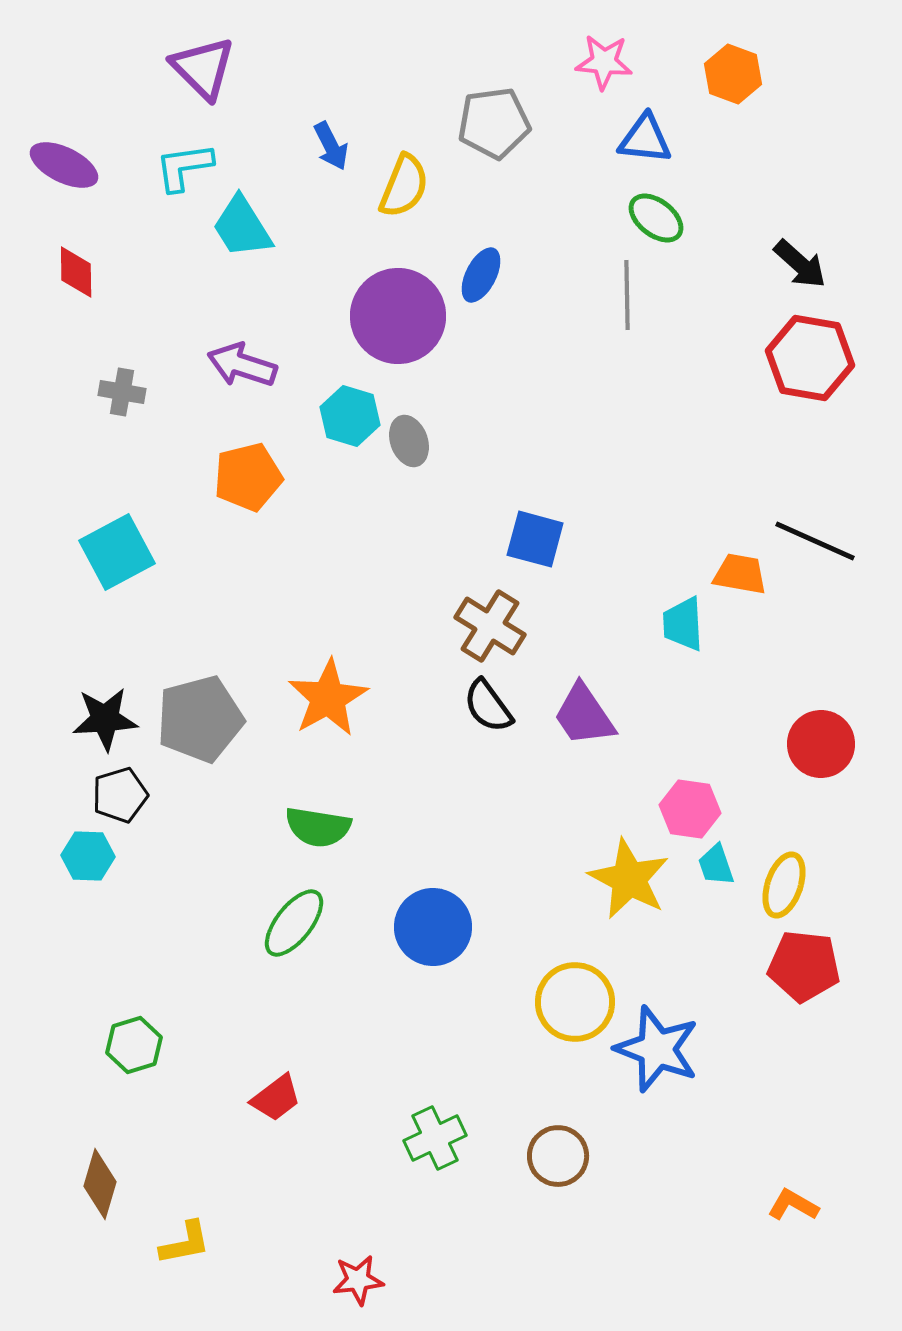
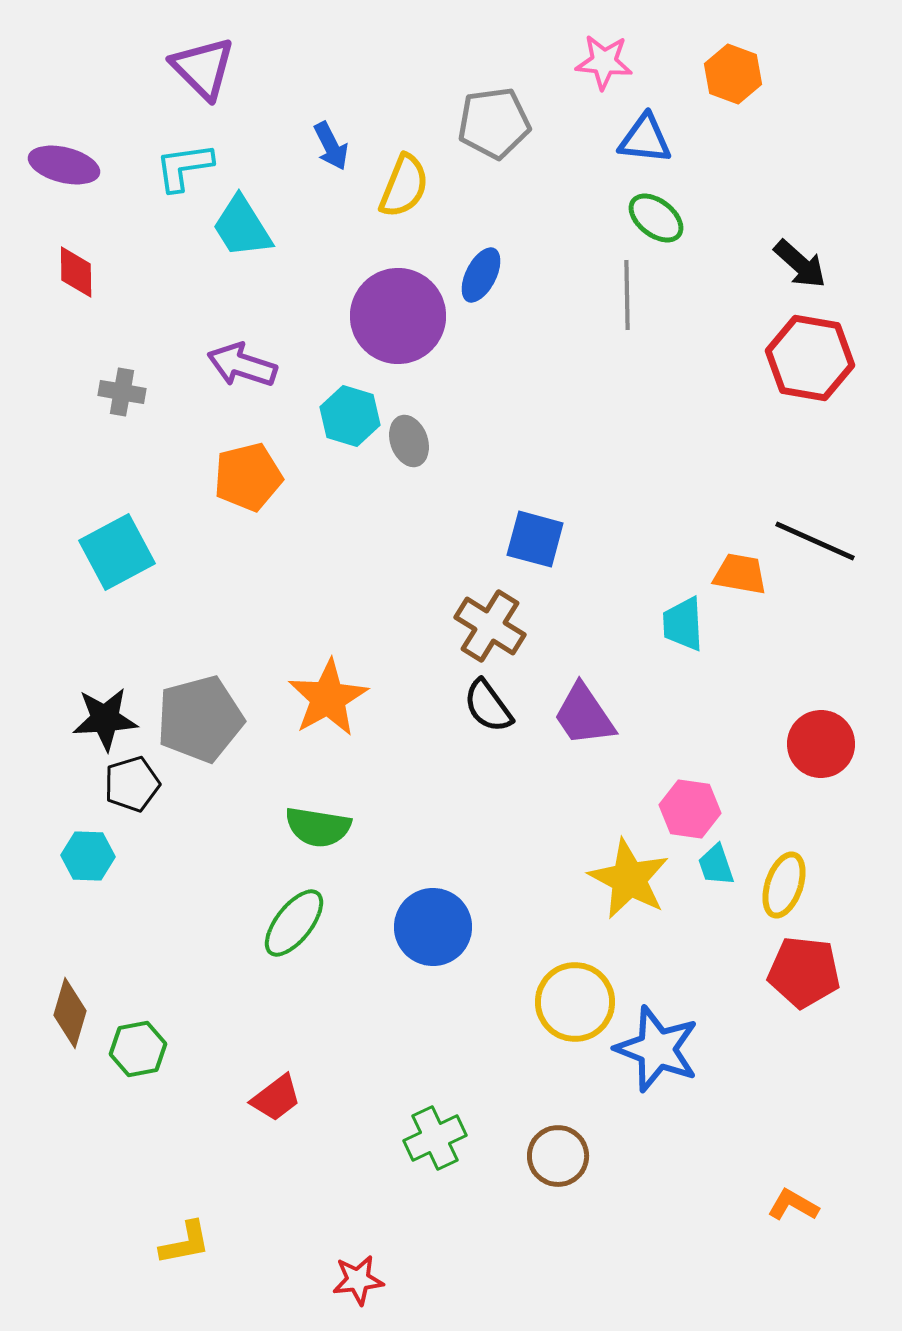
purple ellipse at (64, 165): rotated 12 degrees counterclockwise
black pentagon at (120, 795): moved 12 px right, 11 px up
red pentagon at (804, 966): moved 6 px down
green hexagon at (134, 1045): moved 4 px right, 4 px down; rotated 6 degrees clockwise
brown diamond at (100, 1184): moved 30 px left, 171 px up
